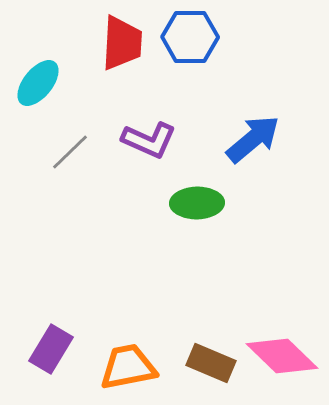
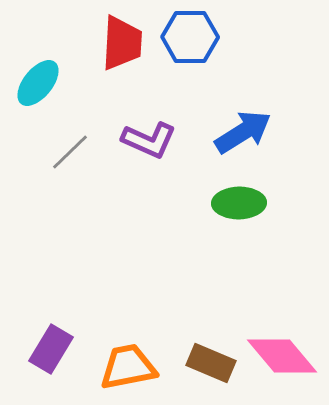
blue arrow: moved 10 px left, 7 px up; rotated 8 degrees clockwise
green ellipse: moved 42 px right
pink diamond: rotated 6 degrees clockwise
